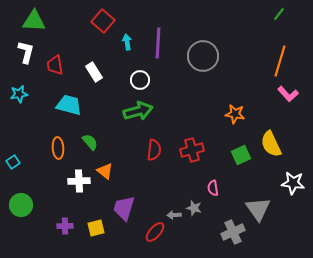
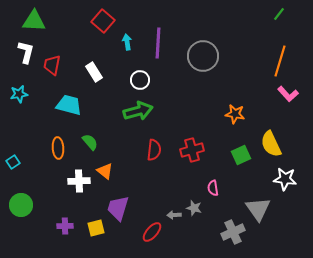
red trapezoid: moved 3 px left; rotated 20 degrees clockwise
white star: moved 8 px left, 4 px up
purple trapezoid: moved 6 px left
red ellipse: moved 3 px left
